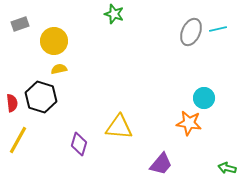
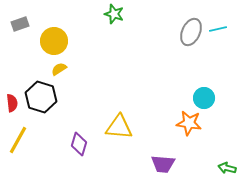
yellow semicircle: rotated 21 degrees counterclockwise
purple trapezoid: moved 2 px right; rotated 55 degrees clockwise
